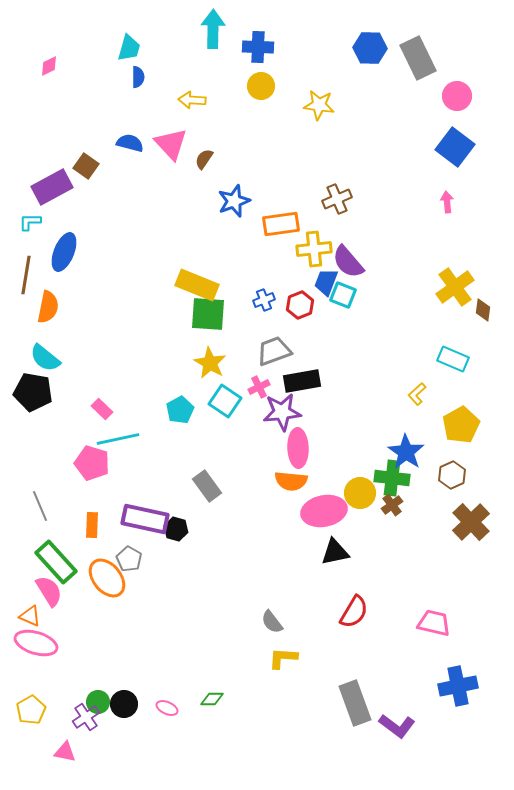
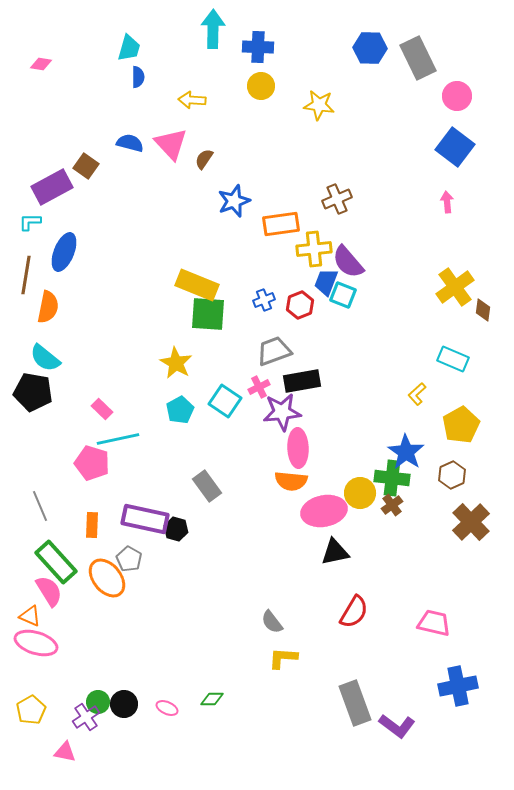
pink diamond at (49, 66): moved 8 px left, 2 px up; rotated 35 degrees clockwise
yellow star at (210, 363): moved 34 px left
